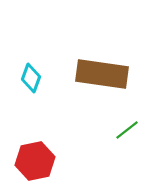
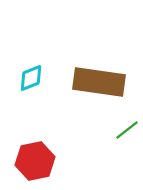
brown rectangle: moved 3 px left, 8 px down
cyan diamond: rotated 48 degrees clockwise
